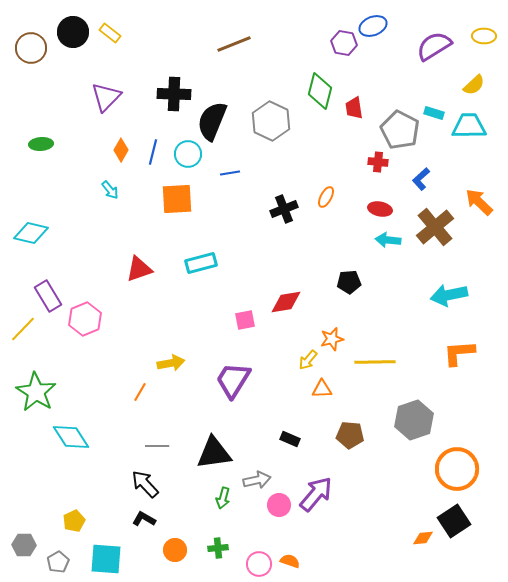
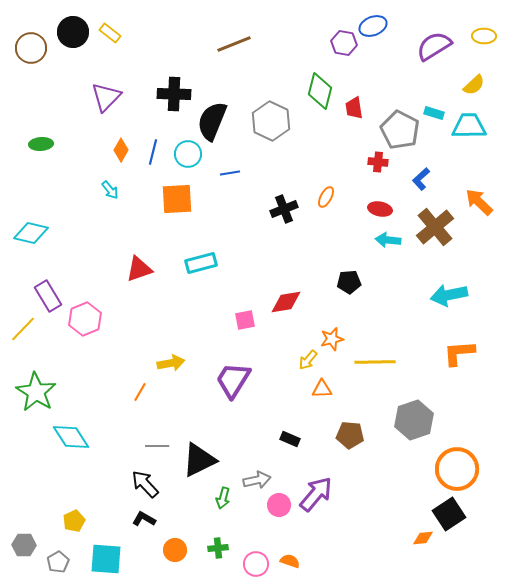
black triangle at (214, 453): moved 15 px left, 7 px down; rotated 18 degrees counterclockwise
black square at (454, 521): moved 5 px left, 7 px up
pink circle at (259, 564): moved 3 px left
